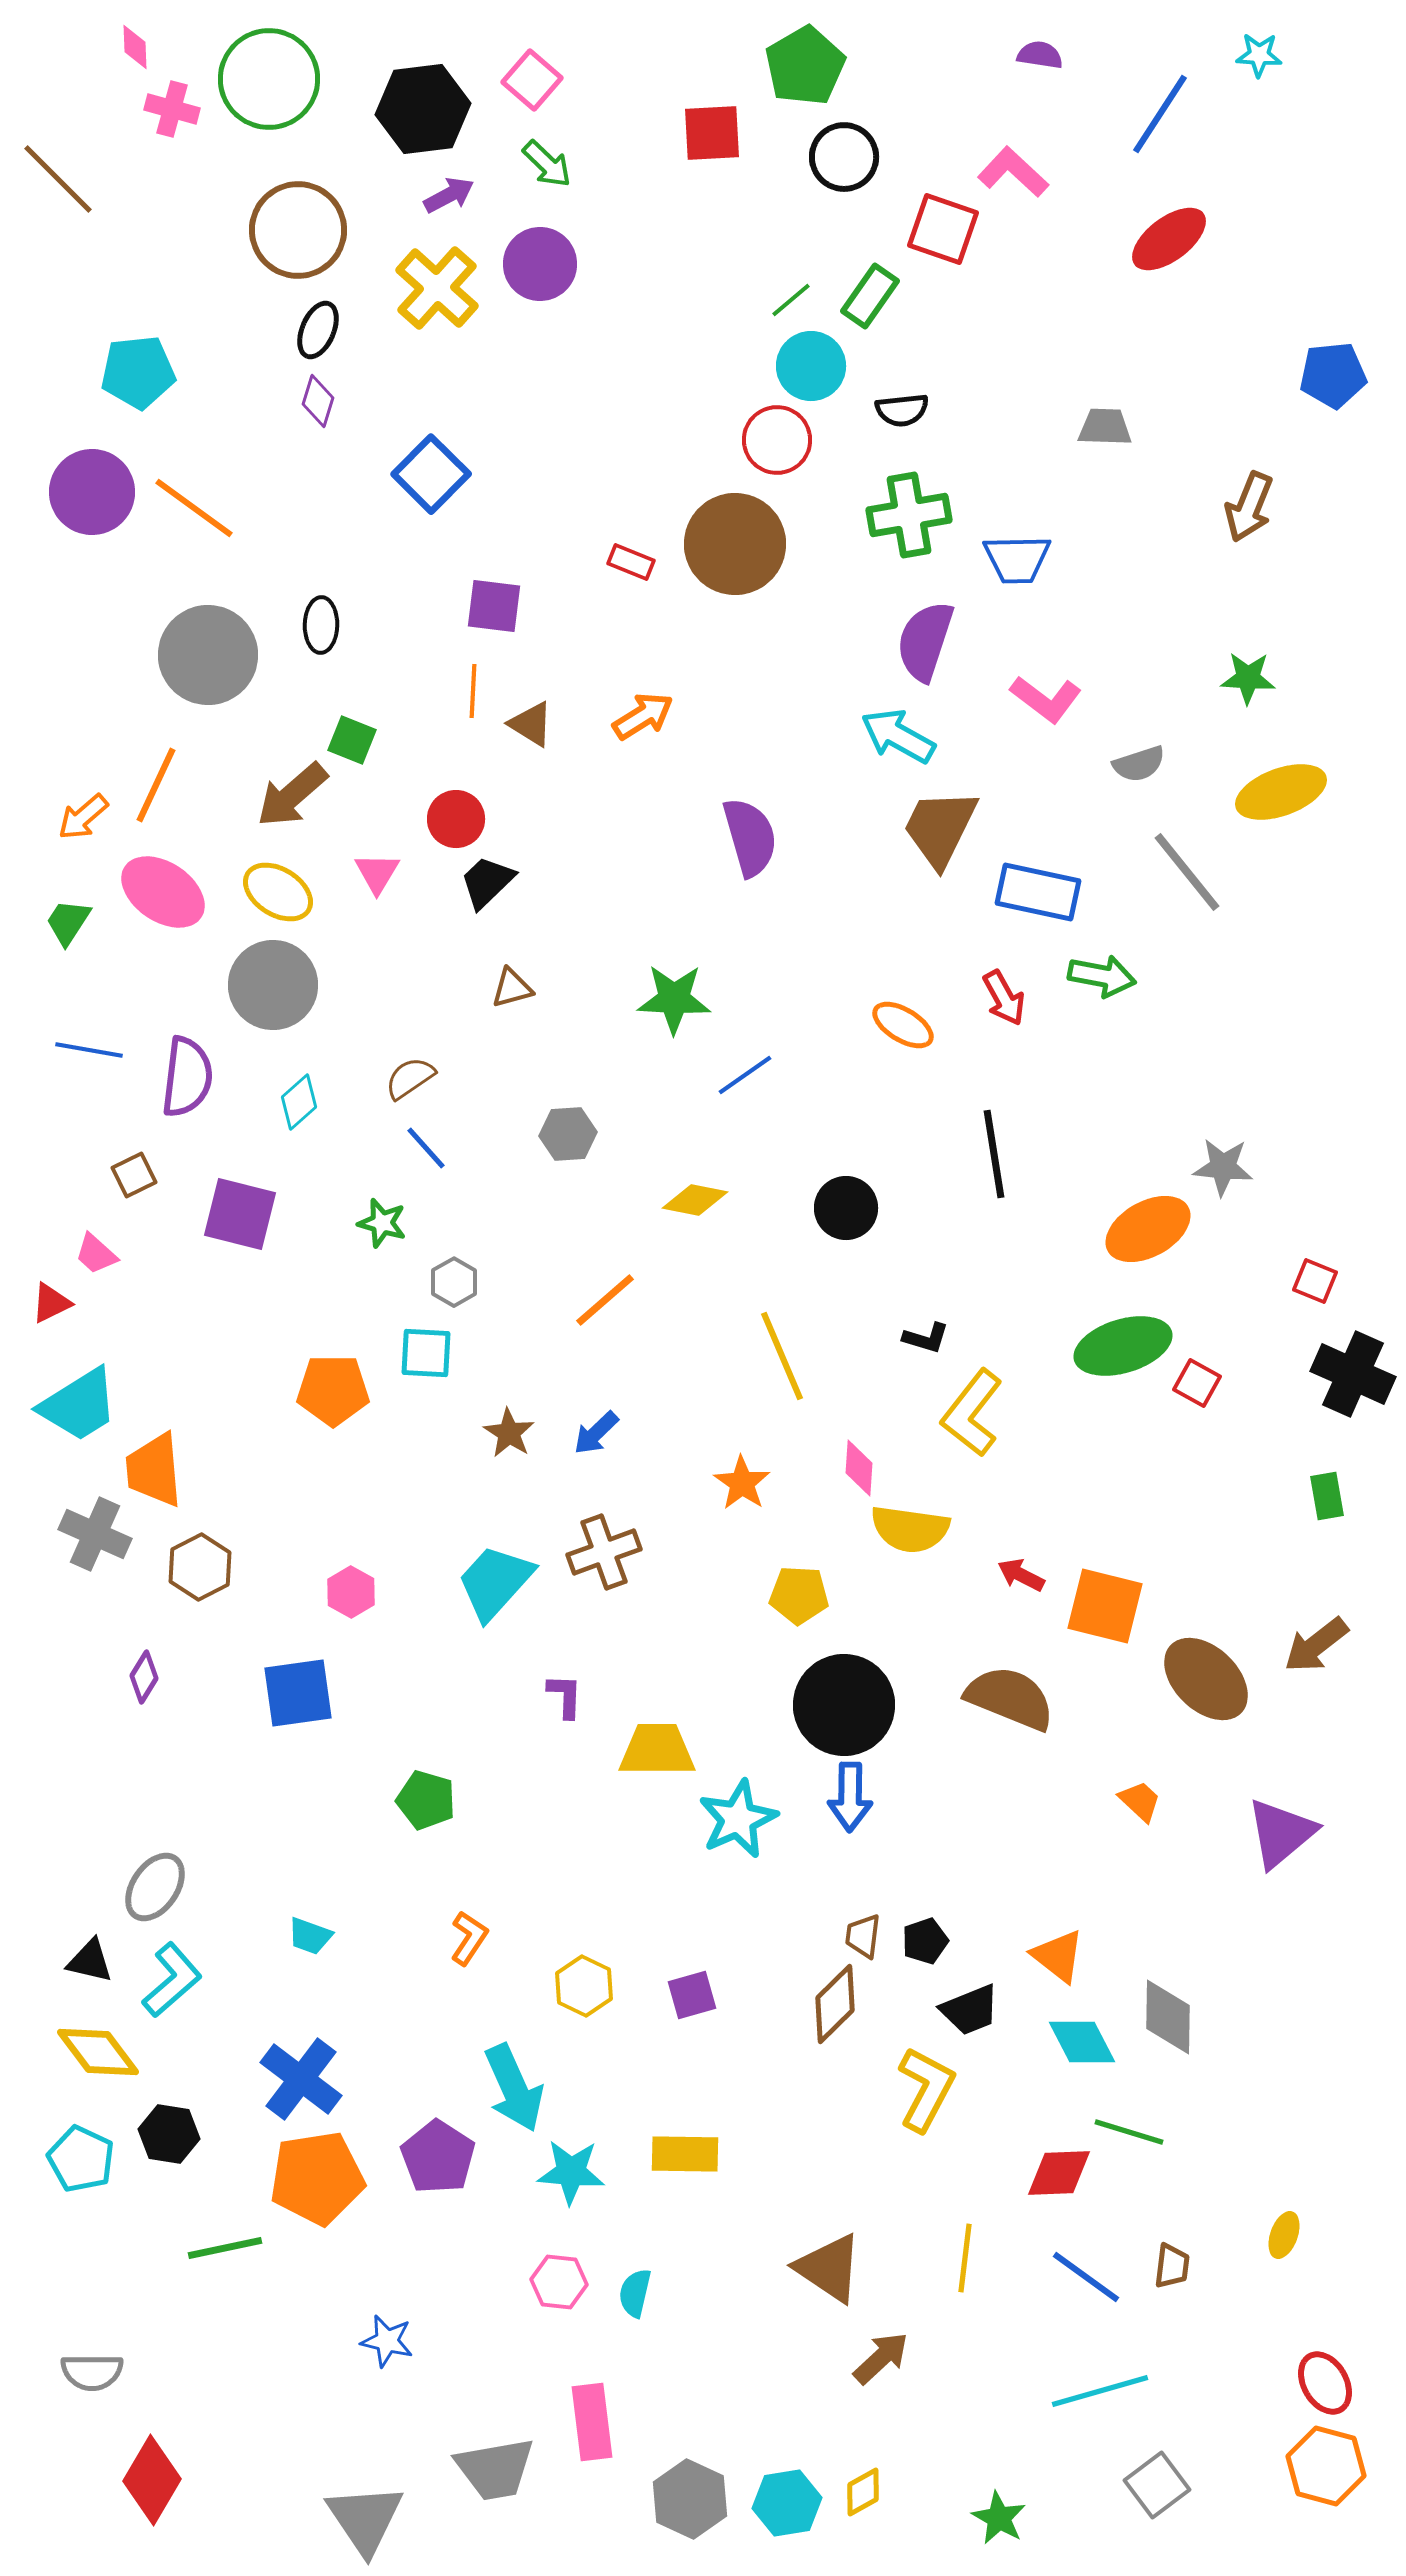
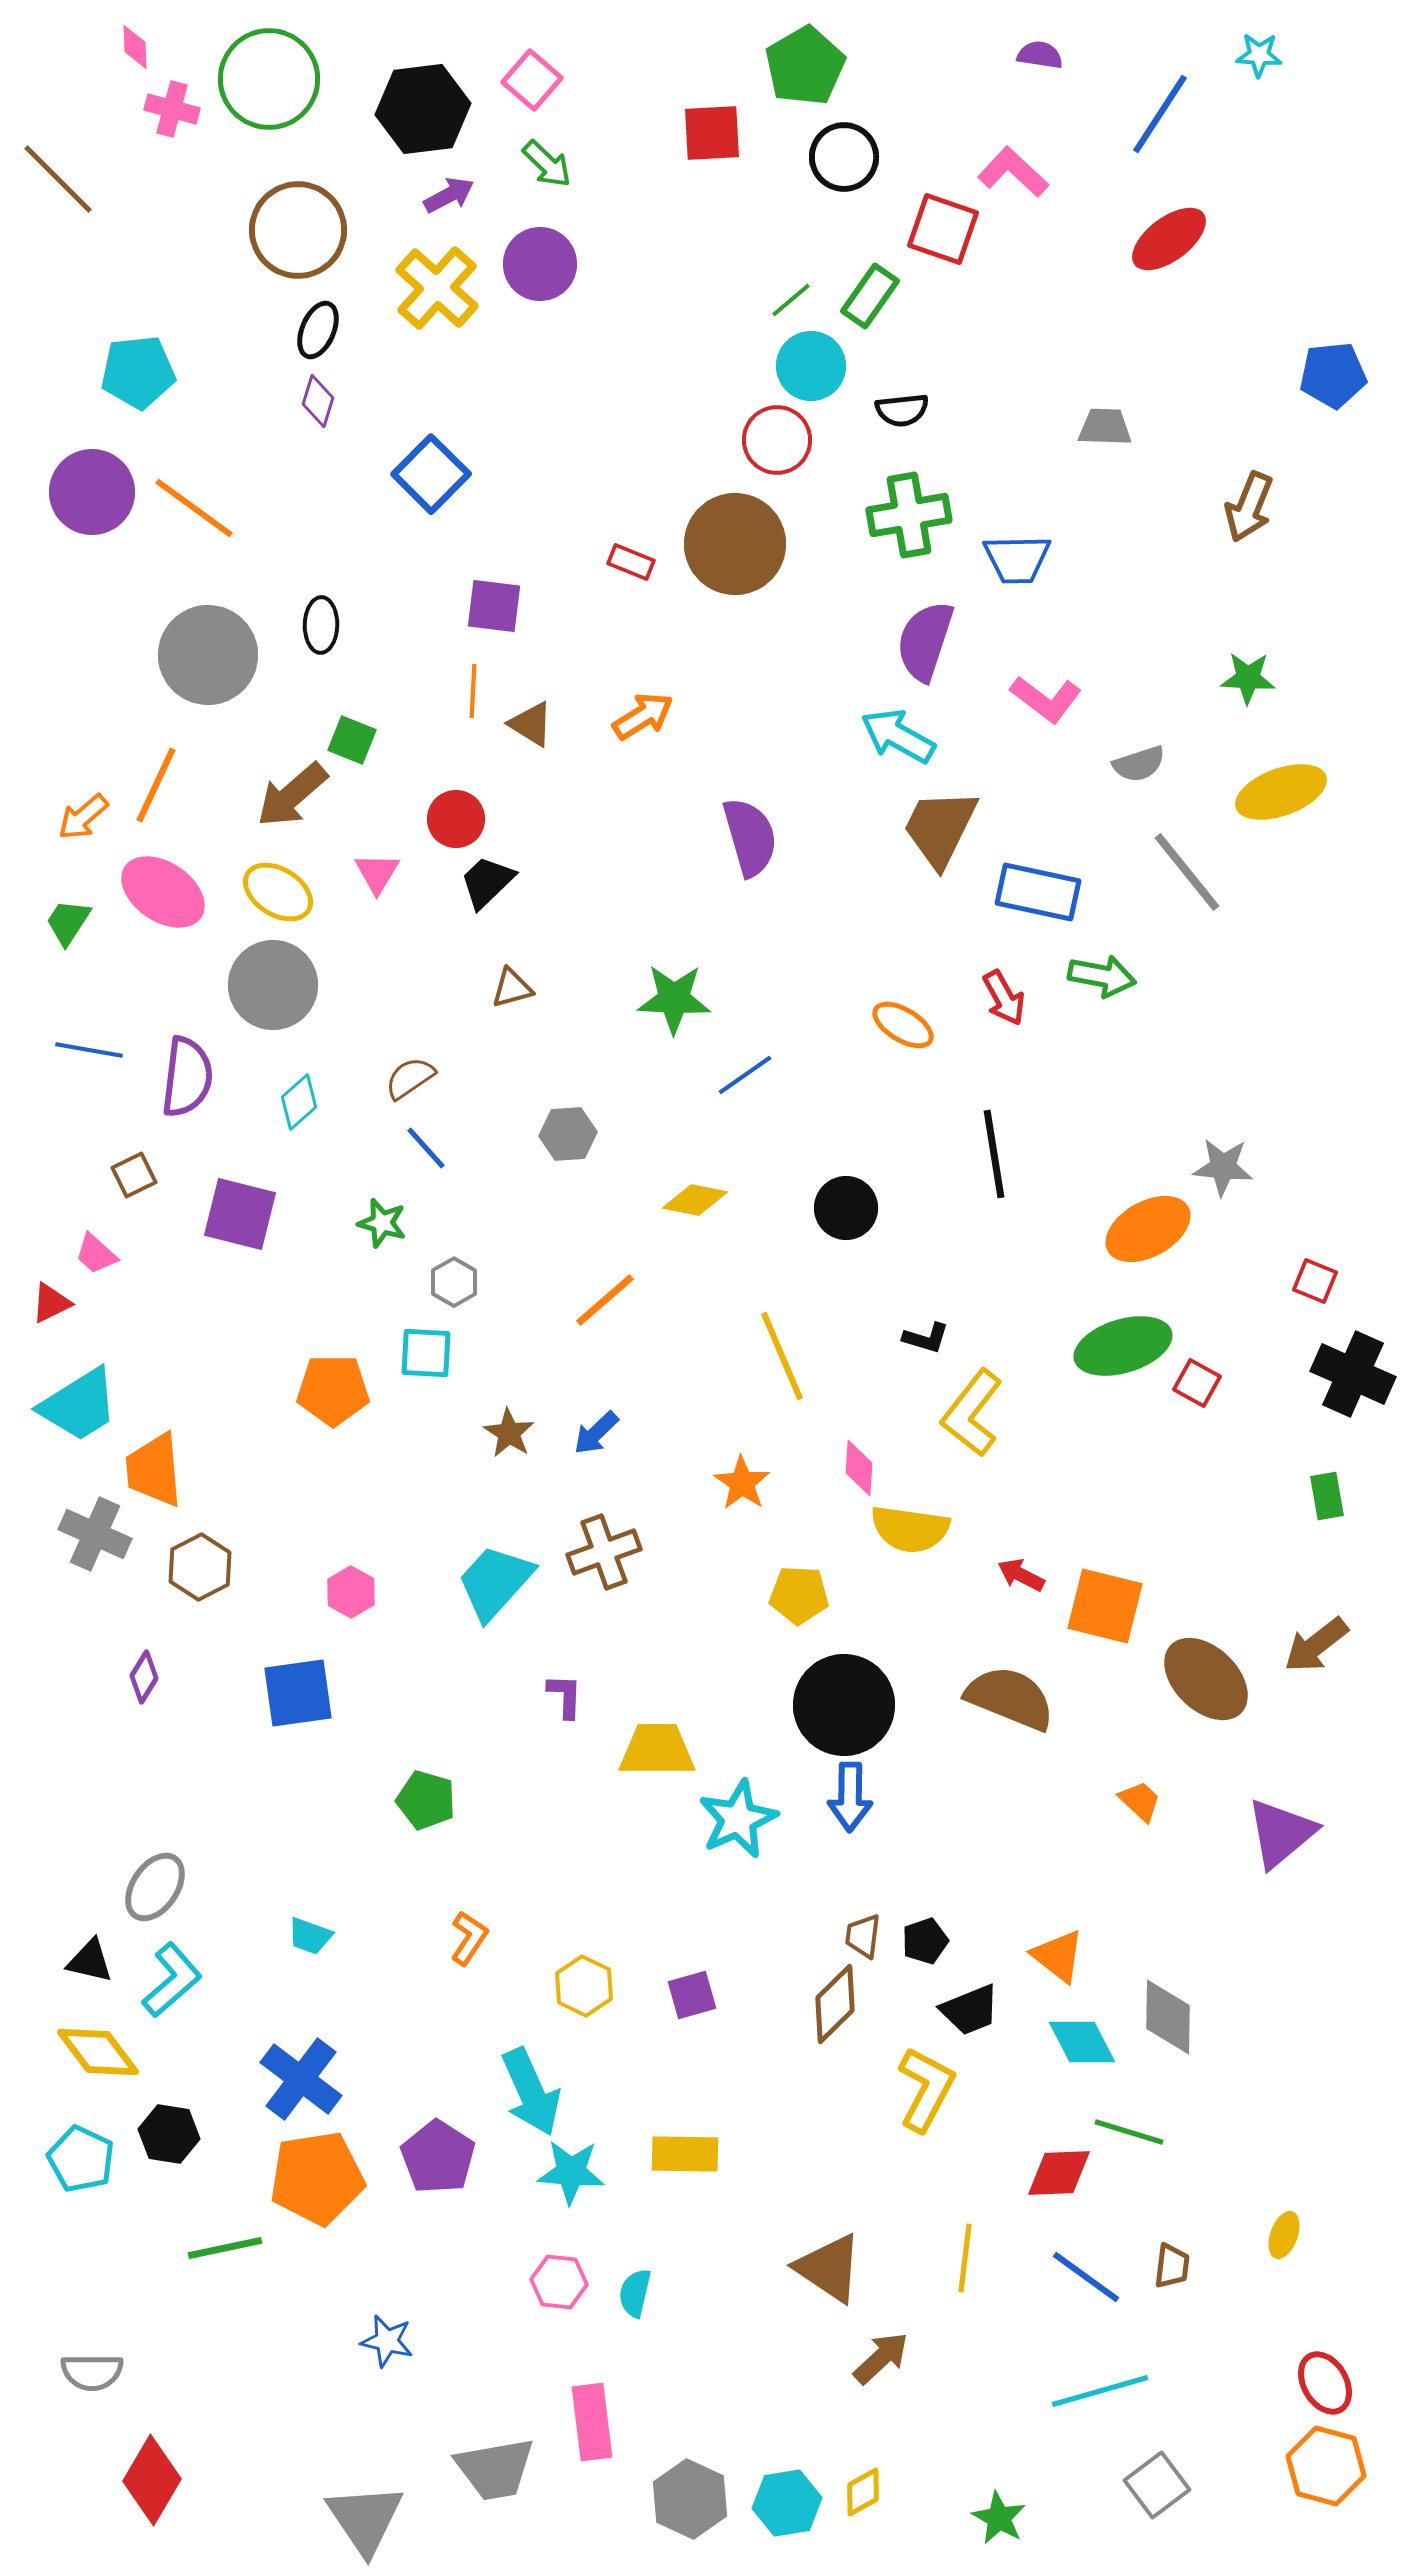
cyan arrow at (514, 2088): moved 17 px right, 4 px down
